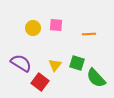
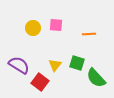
purple semicircle: moved 2 px left, 2 px down
